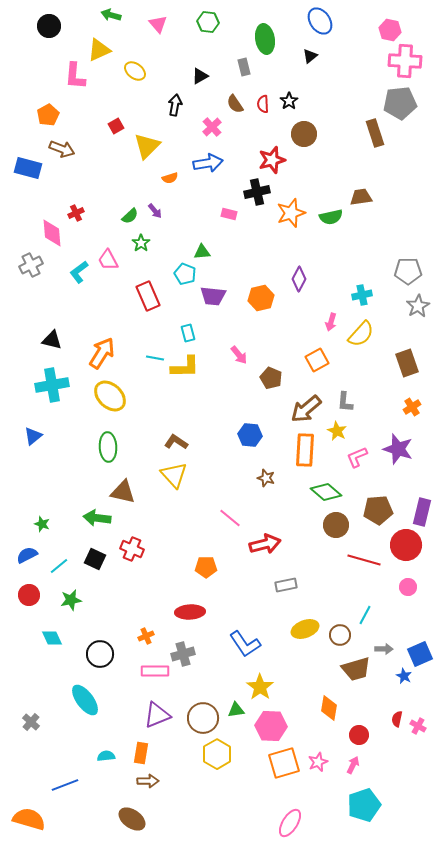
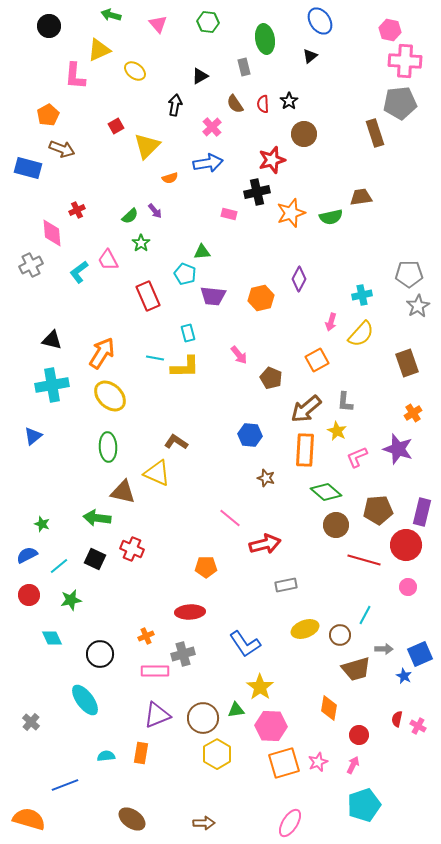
red cross at (76, 213): moved 1 px right, 3 px up
gray pentagon at (408, 271): moved 1 px right, 3 px down
orange cross at (412, 407): moved 1 px right, 6 px down
yellow triangle at (174, 475): moved 17 px left, 2 px up; rotated 24 degrees counterclockwise
brown arrow at (148, 781): moved 56 px right, 42 px down
